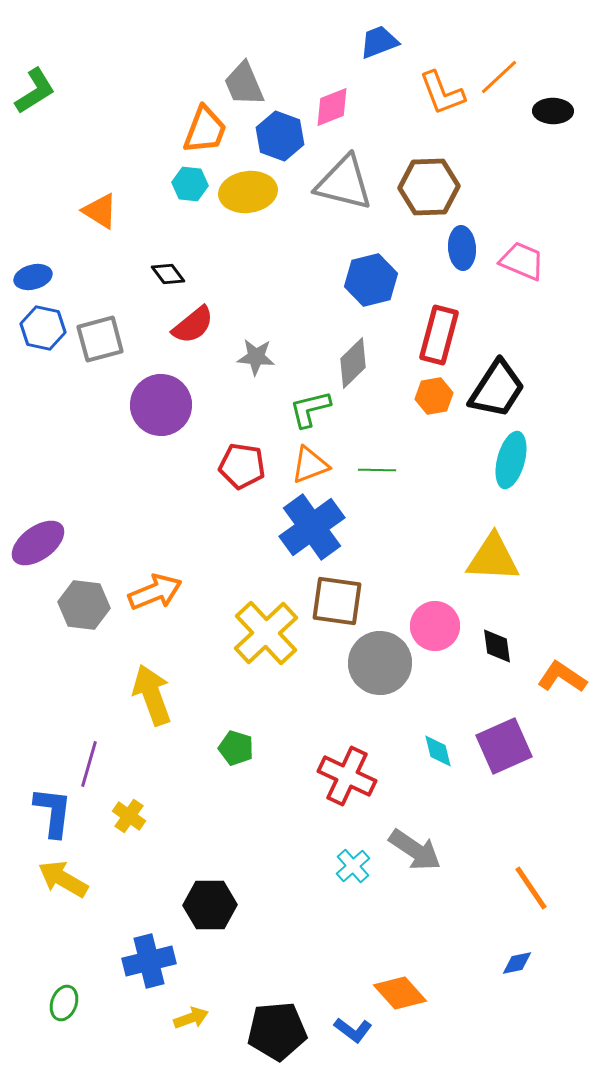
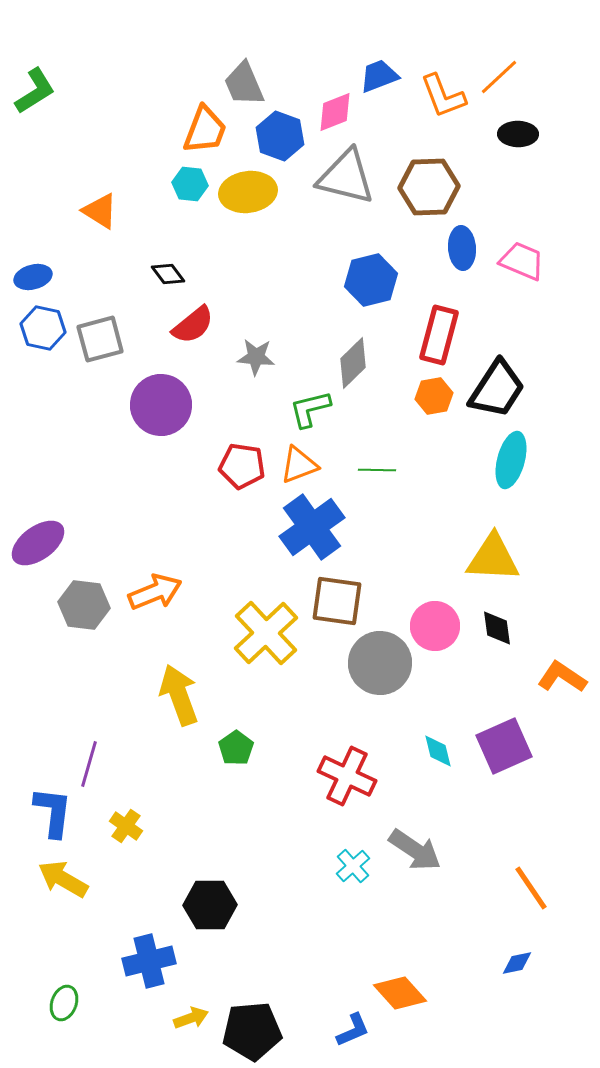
blue trapezoid at (379, 42): moved 34 px down
orange L-shape at (442, 93): moved 1 px right, 3 px down
pink diamond at (332, 107): moved 3 px right, 5 px down
black ellipse at (553, 111): moved 35 px left, 23 px down
gray triangle at (344, 183): moved 2 px right, 6 px up
orange triangle at (310, 465): moved 11 px left
black diamond at (497, 646): moved 18 px up
yellow arrow at (152, 695): moved 27 px right
green pentagon at (236, 748): rotated 20 degrees clockwise
yellow cross at (129, 816): moved 3 px left, 10 px down
blue L-shape at (353, 1030): rotated 60 degrees counterclockwise
black pentagon at (277, 1031): moved 25 px left
